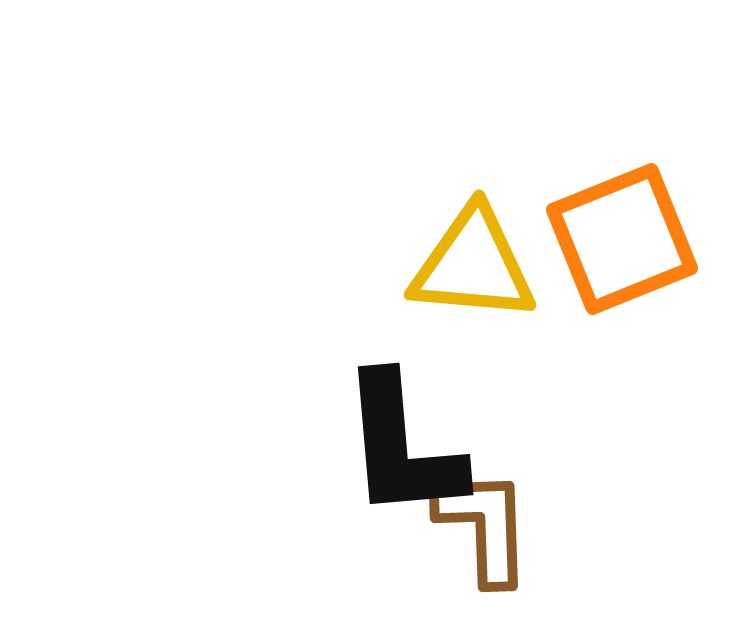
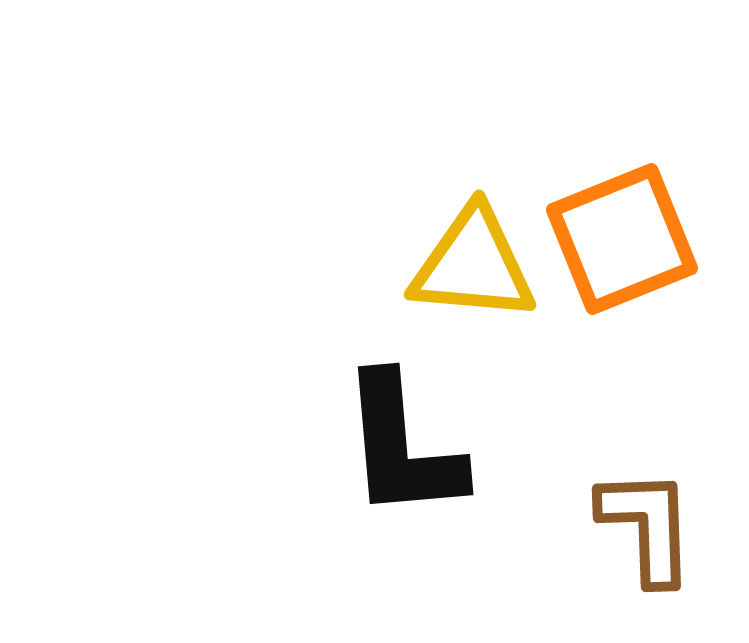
brown L-shape: moved 163 px right
